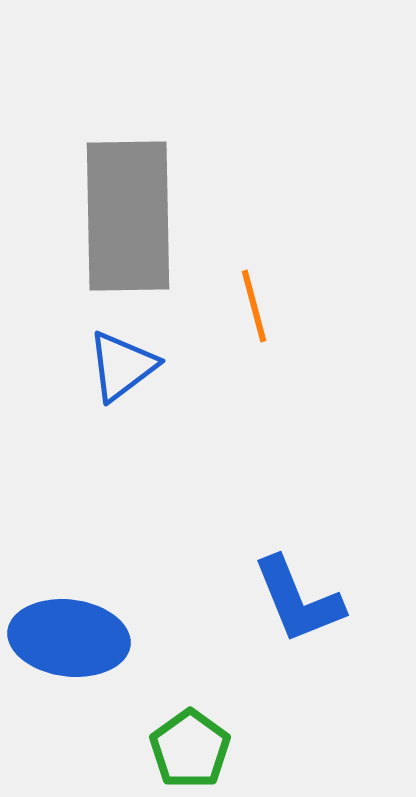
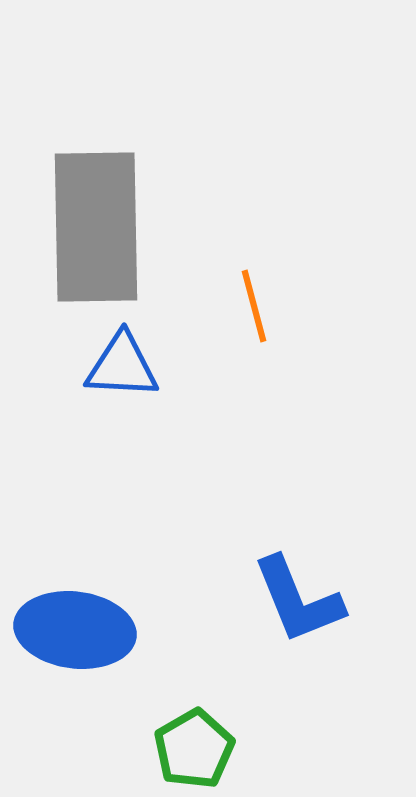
gray rectangle: moved 32 px left, 11 px down
blue triangle: rotated 40 degrees clockwise
blue ellipse: moved 6 px right, 8 px up
green pentagon: moved 4 px right; rotated 6 degrees clockwise
